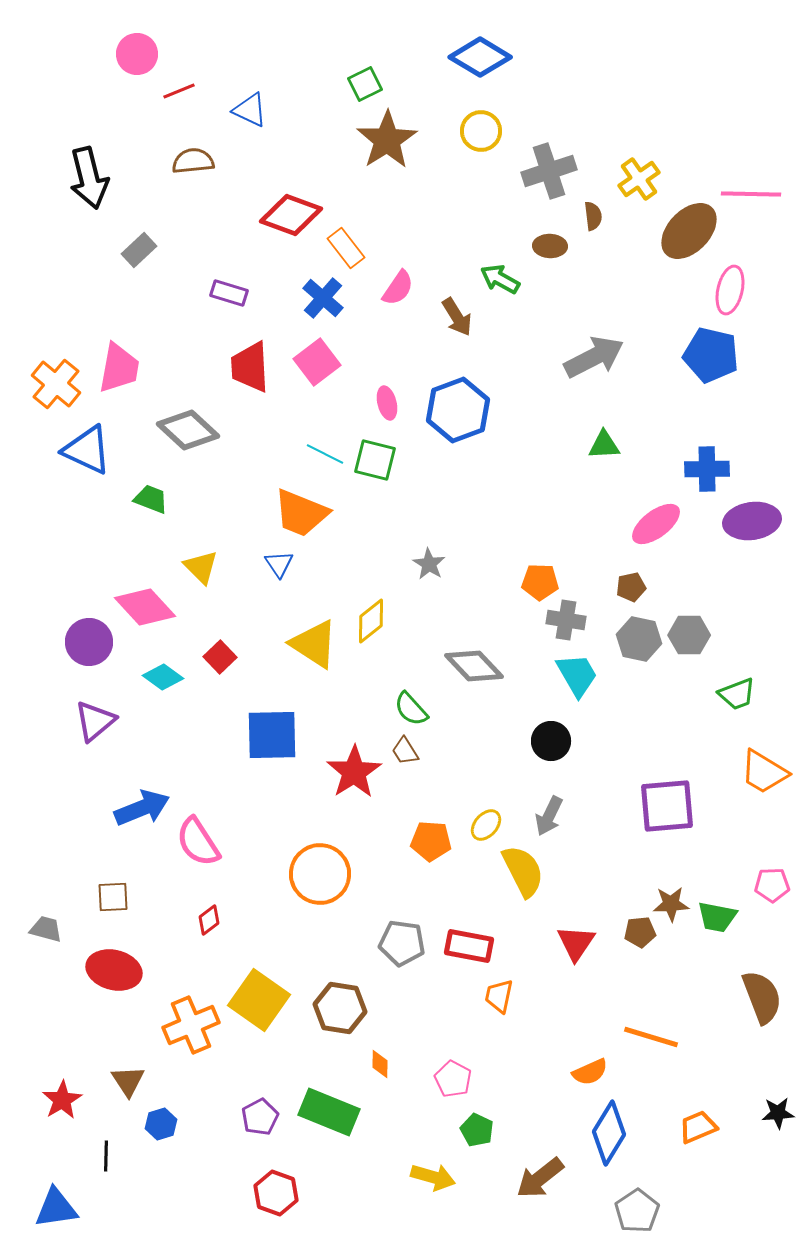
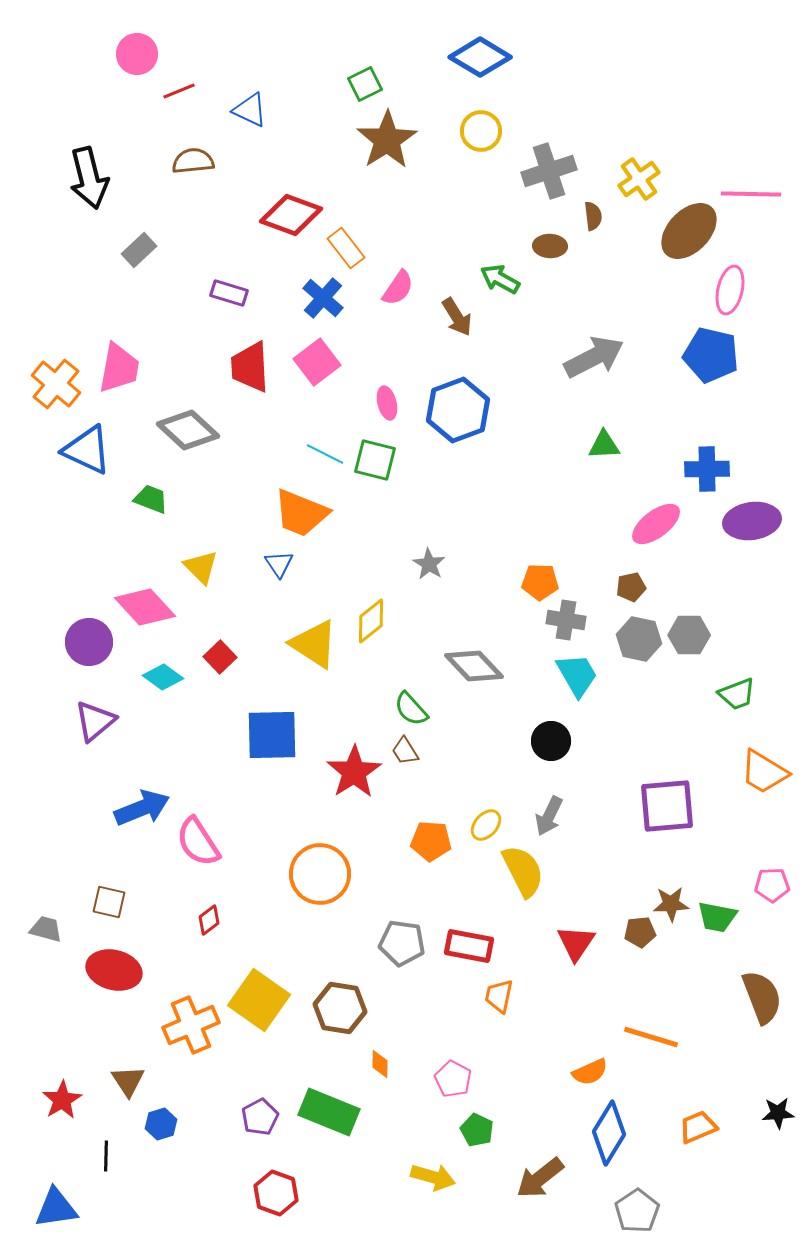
brown square at (113, 897): moved 4 px left, 5 px down; rotated 16 degrees clockwise
